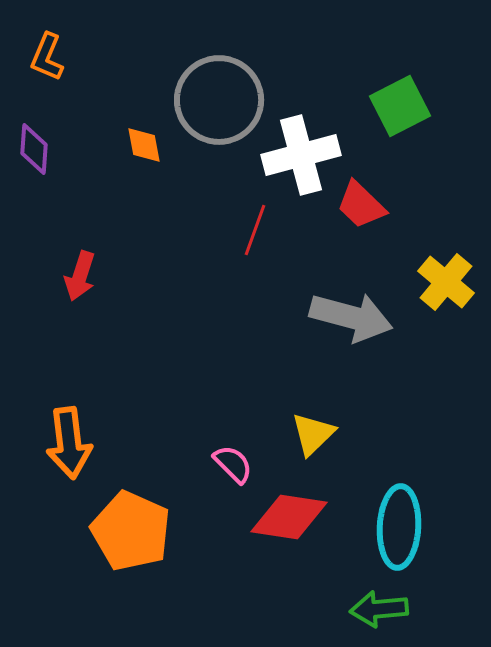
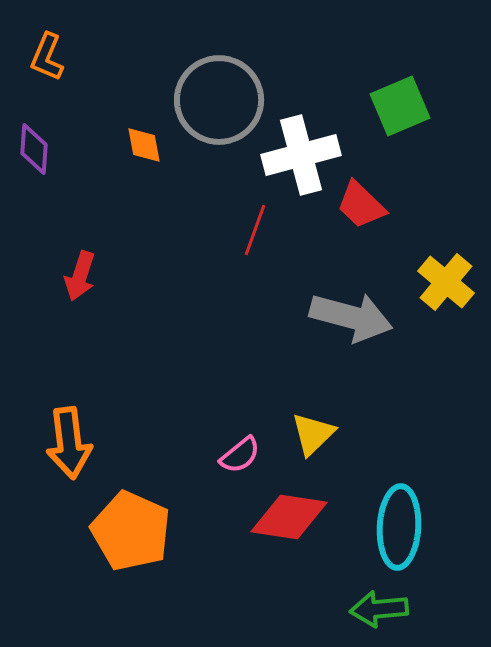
green square: rotated 4 degrees clockwise
pink semicircle: moved 7 px right, 9 px up; rotated 96 degrees clockwise
